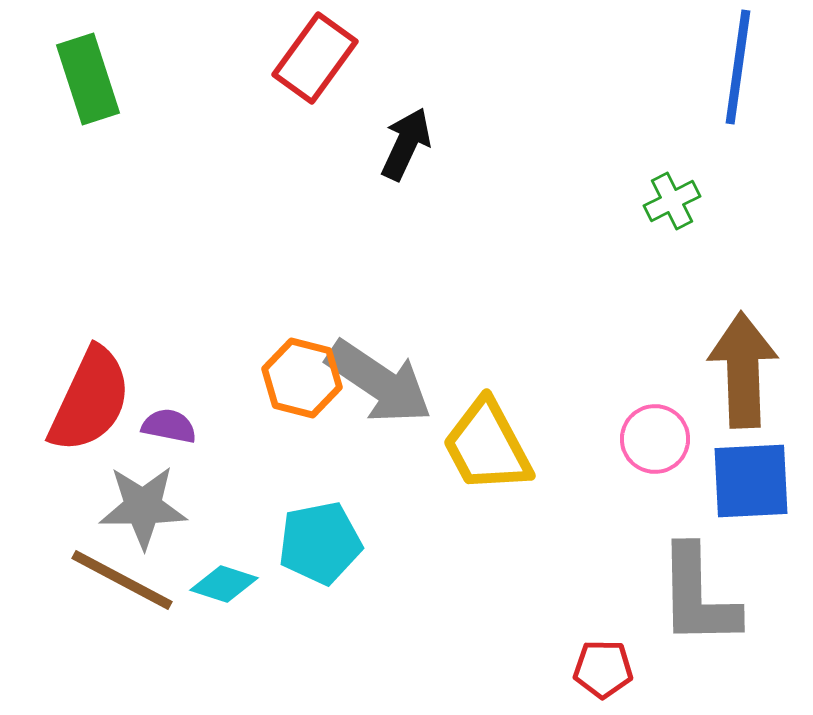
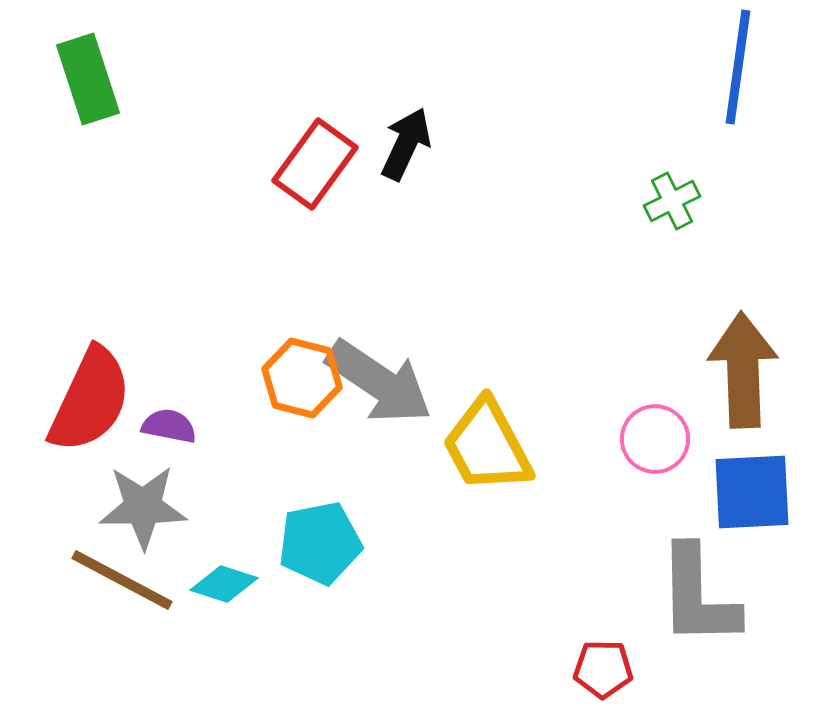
red rectangle: moved 106 px down
blue square: moved 1 px right, 11 px down
